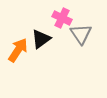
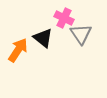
pink cross: moved 2 px right
black triangle: moved 2 px right, 1 px up; rotated 45 degrees counterclockwise
